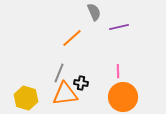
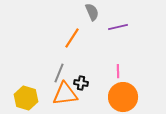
gray semicircle: moved 2 px left
purple line: moved 1 px left
orange line: rotated 15 degrees counterclockwise
